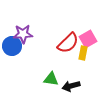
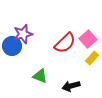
purple star: rotated 12 degrees counterclockwise
pink square: rotated 12 degrees counterclockwise
red semicircle: moved 3 px left
yellow rectangle: moved 9 px right, 5 px down; rotated 32 degrees clockwise
green triangle: moved 11 px left, 3 px up; rotated 14 degrees clockwise
